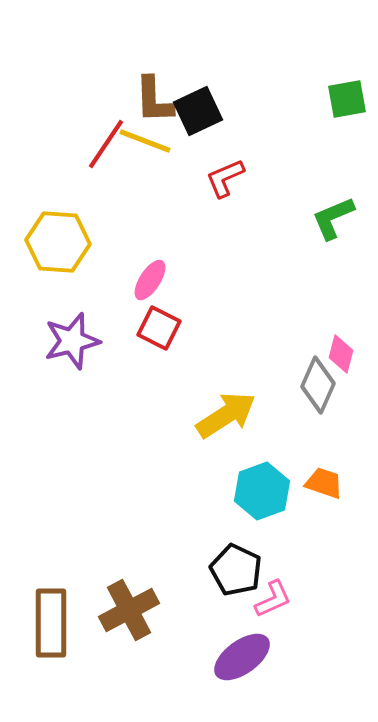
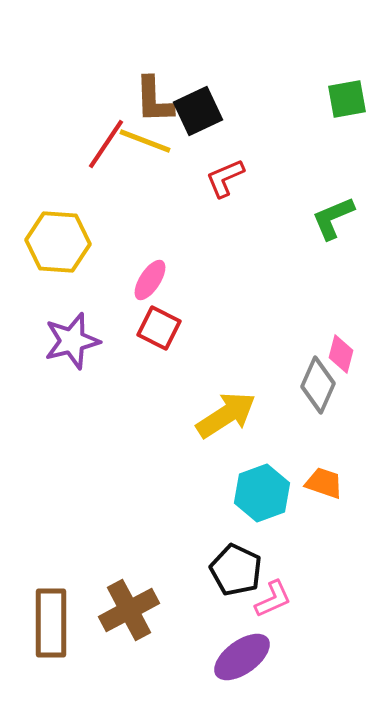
cyan hexagon: moved 2 px down
